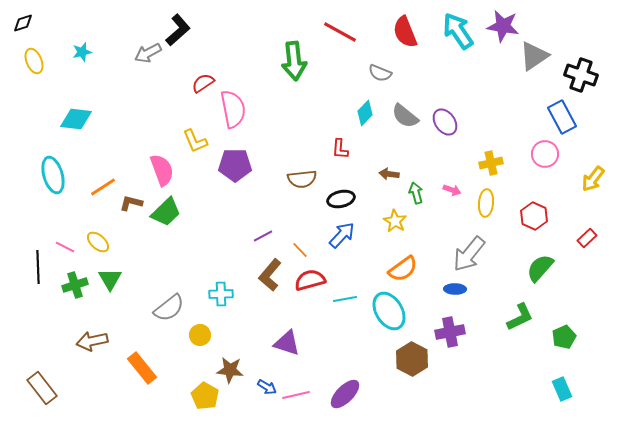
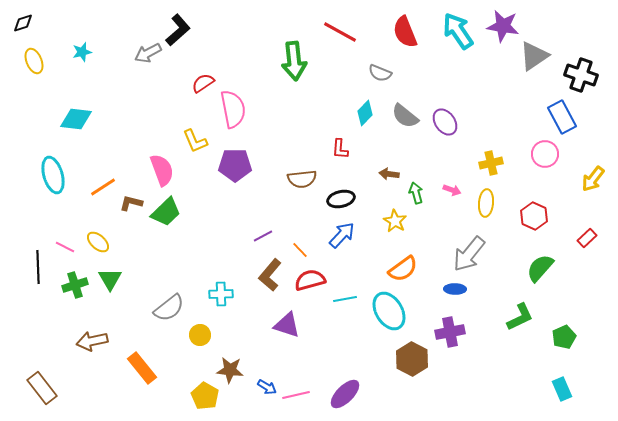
purple triangle at (287, 343): moved 18 px up
